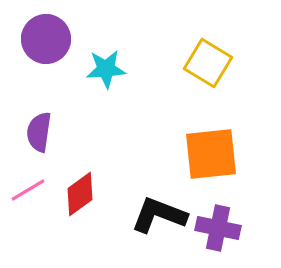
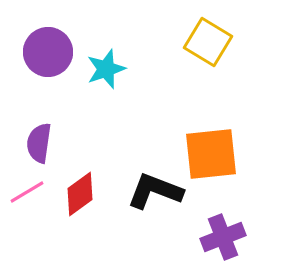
purple circle: moved 2 px right, 13 px down
yellow square: moved 21 px up
cyan star: rotated 15 degrees counterclockwise
purple semicircle: moved 11 px down
pink line: moved 1 px left, 2 px down
black L-shape: moved 4 px left, 24 px up
purple cross: moved 5 px right, 9 px down; rotated 33 degrees counterclockwise
